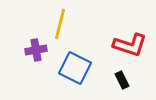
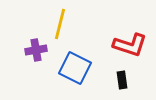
black rectangle: rotated 18 degrees clockwise
